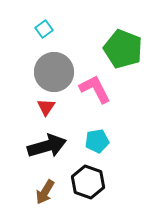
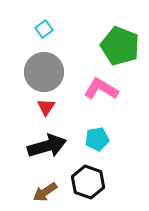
green pentagon: moved 3 px left, 3 px up
gray circle: moved 10 px left
pink L-shape: moved 6 px right; rotated 32 degrees counterclockwise
cyan pentagon: moved 2 px up
brown arrow: rotated 25 degrees clockwise
